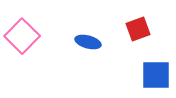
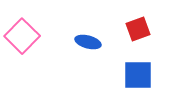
blue square: moved 18 px left
